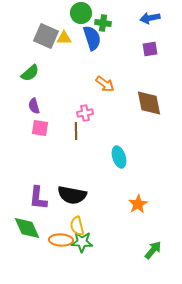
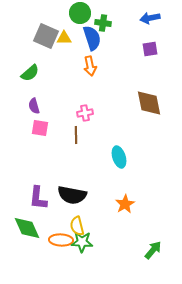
green circle: moved 1 px left
orange arrow: moved 15 px left, 18 px up; rotated 42 degrees clockwise
brown line: moved 4 px down
orange star: moved 13 px left
